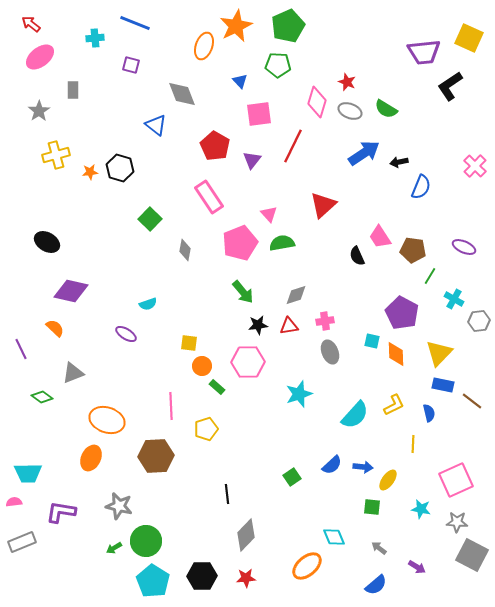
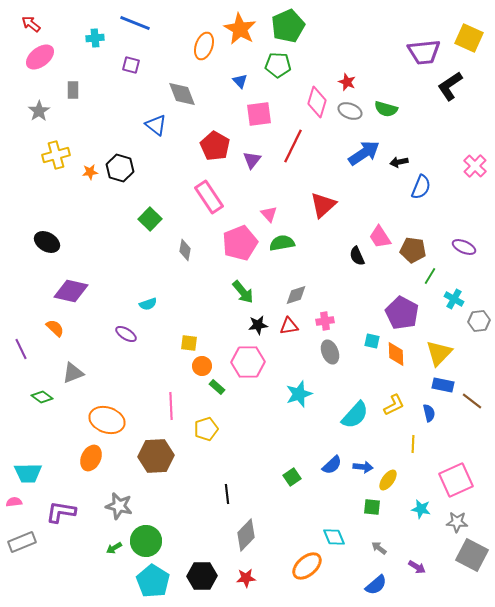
orange star at (236, 26): moved 4 px right, 3 px down; rotated 16 degrees counterclockwise
green semicircle at (386, 109): rotated 15 degrees counterclockwise
